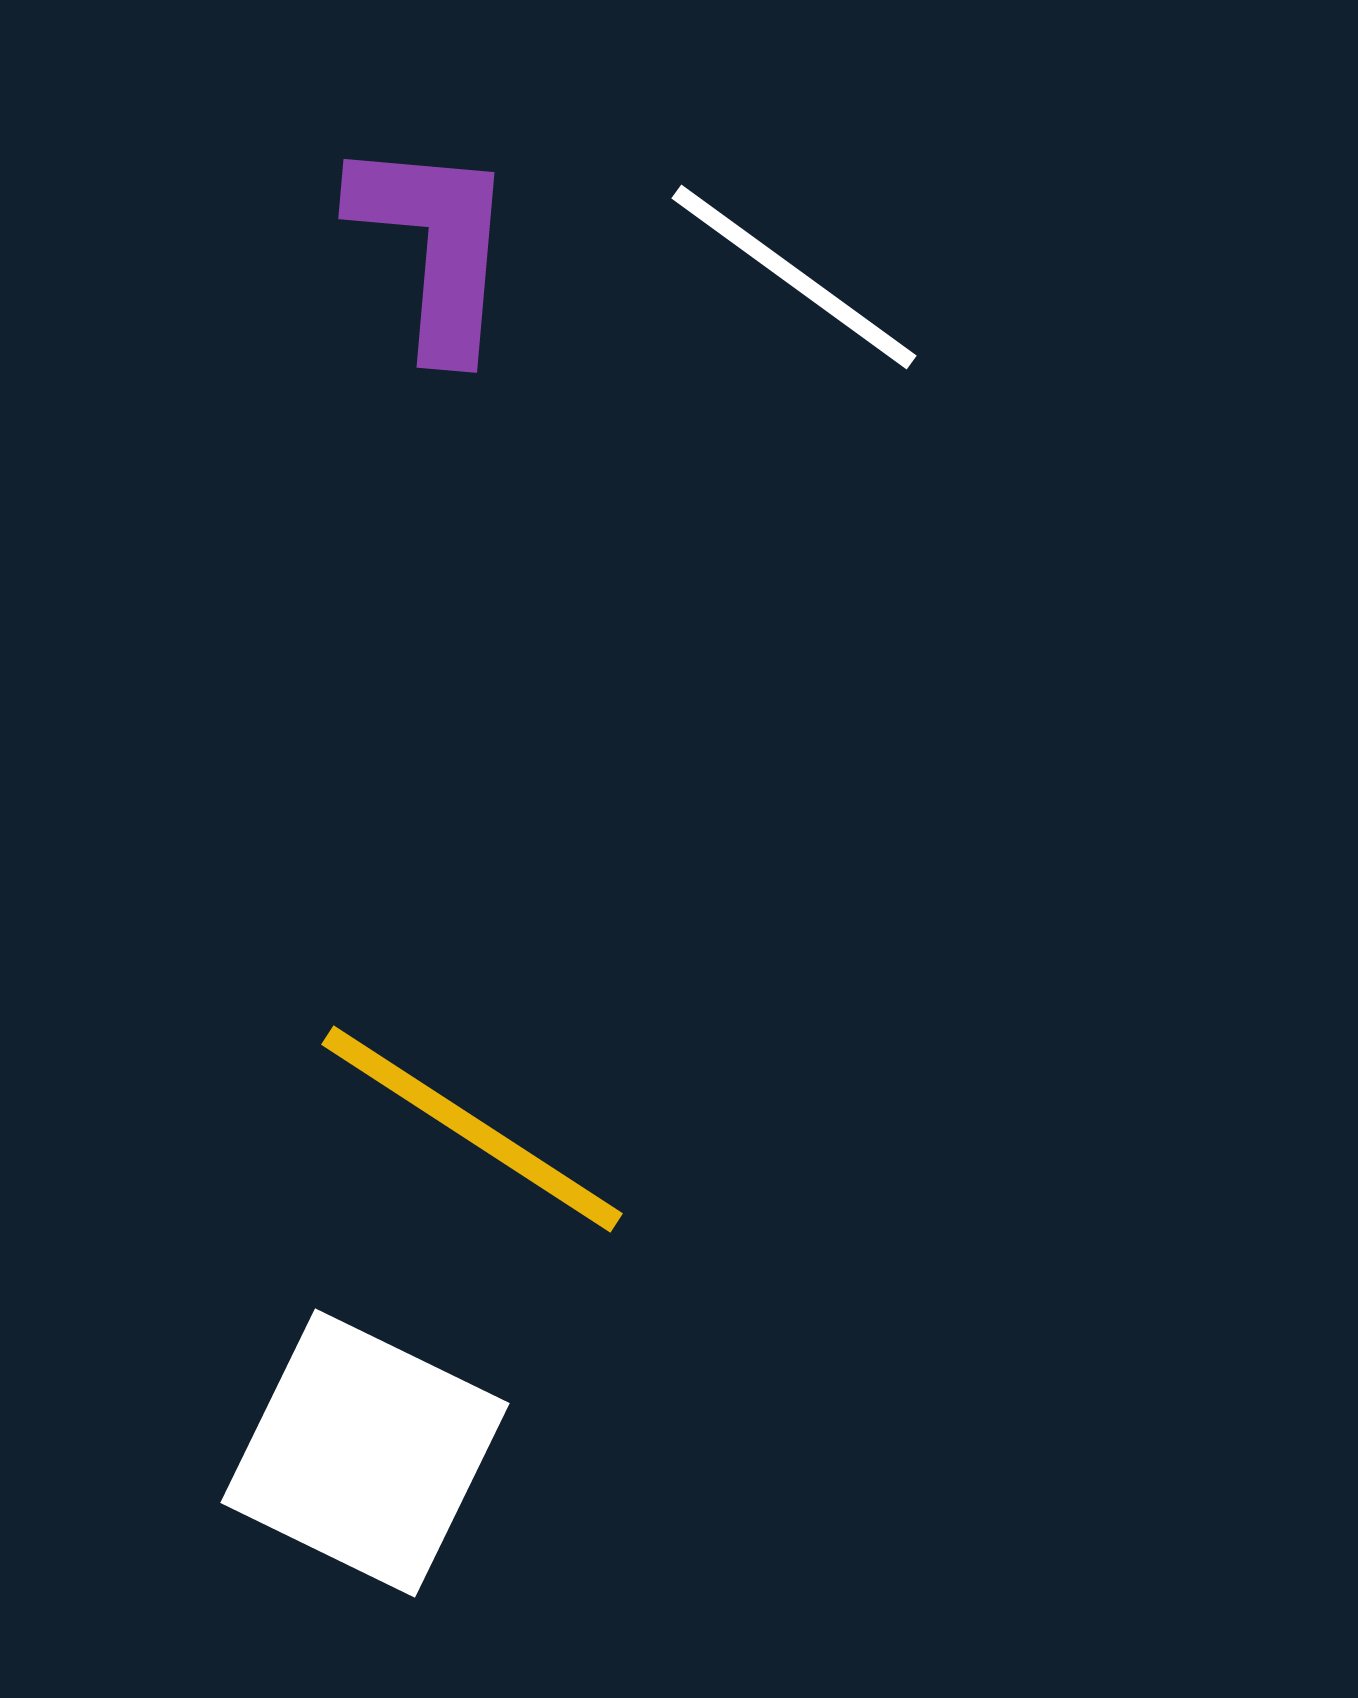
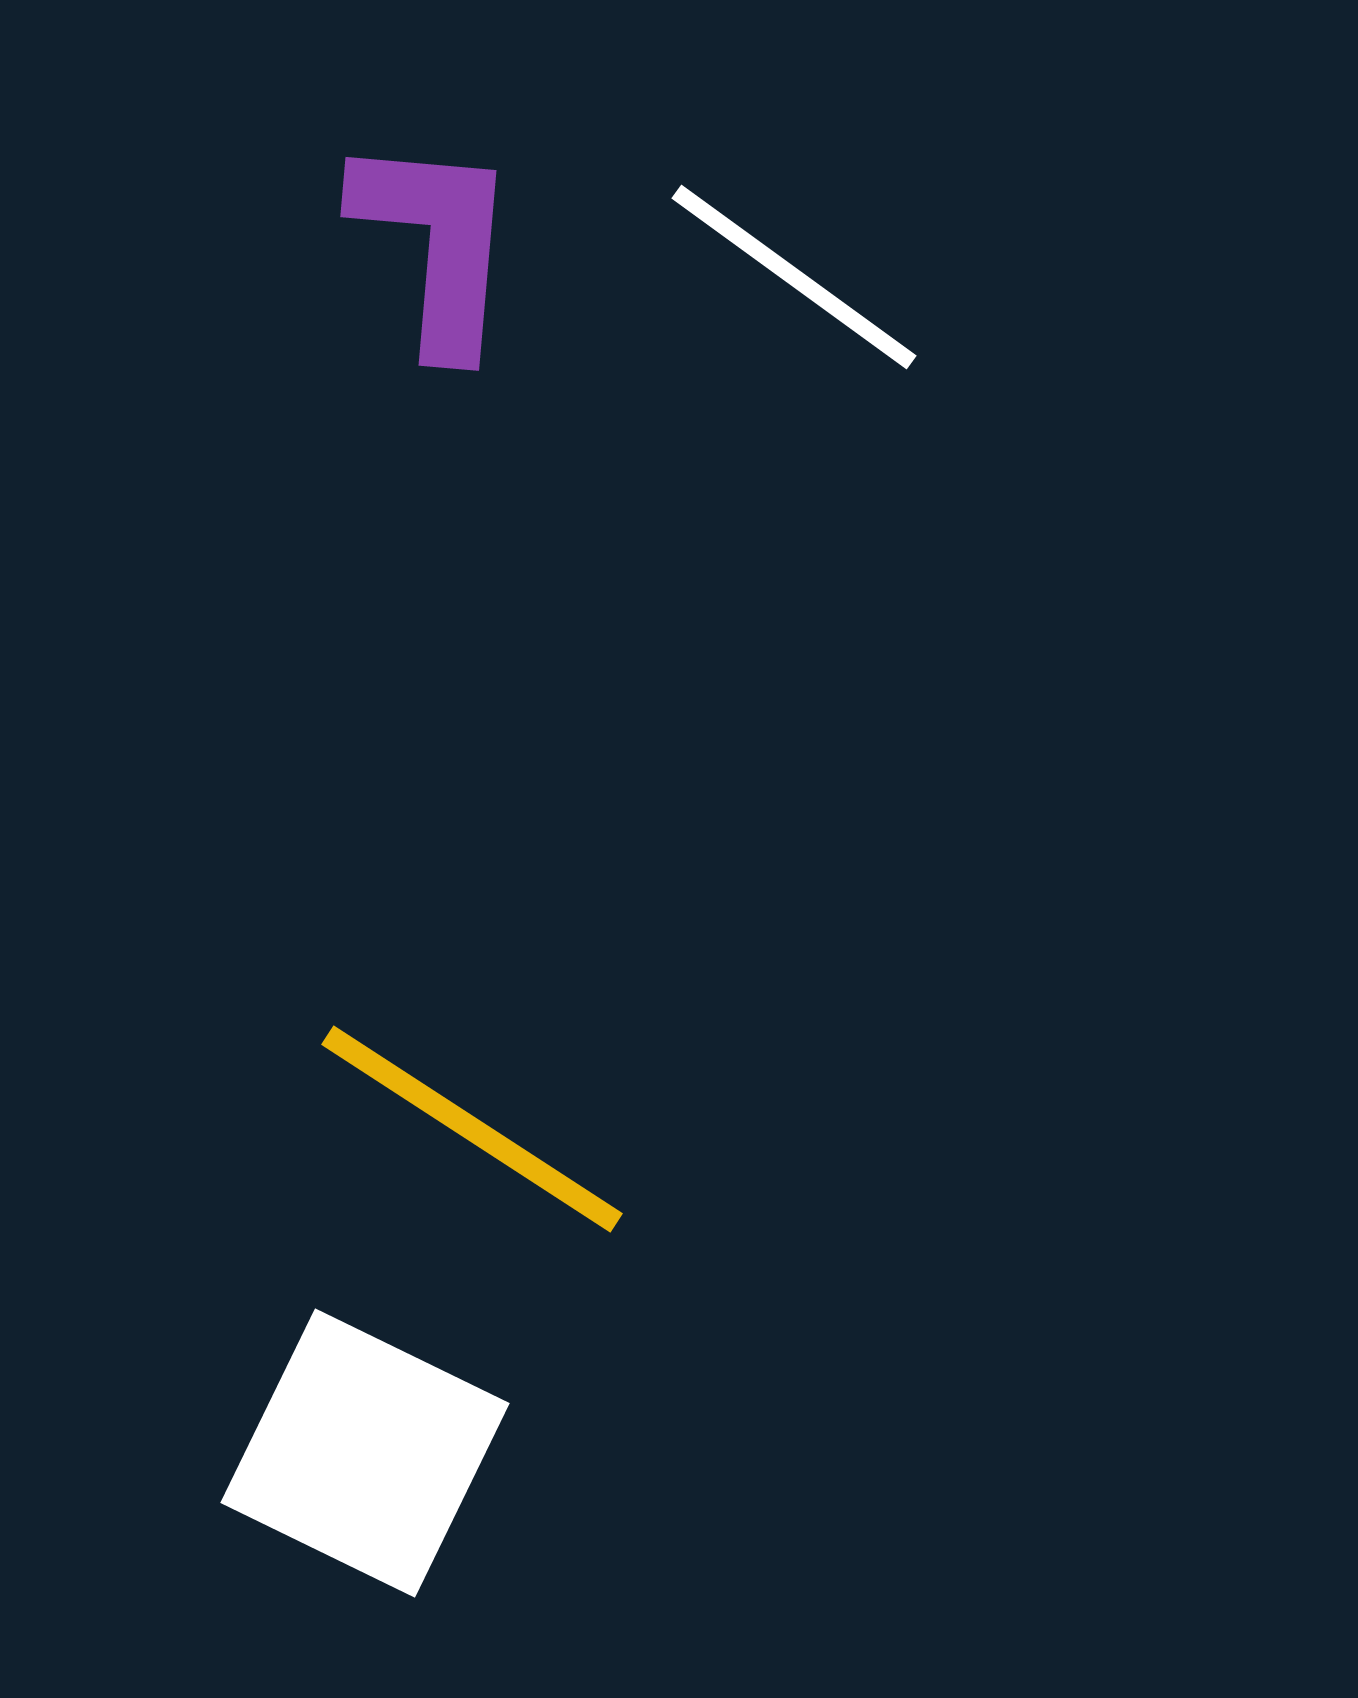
purple L-shape: moved 2 px right, 2 px up
